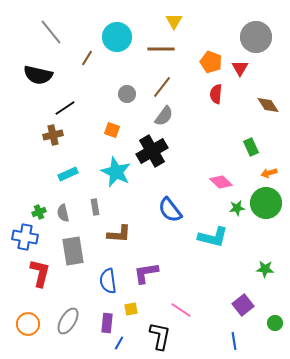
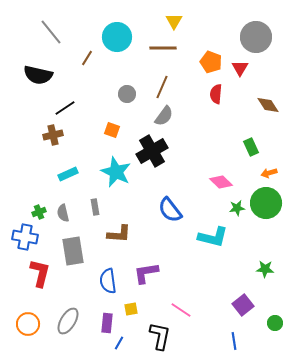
brown line at (161, 49): moved 2 px right, 1 px up
brown line at (162, 87): rotated 15 degrees counterclockwise
